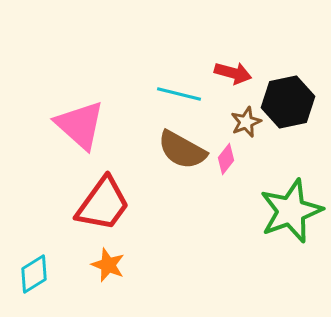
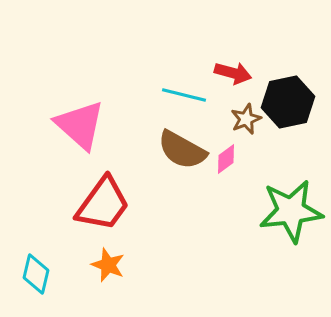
cyan line: moved 5 px right, 1 px down
brown star: moved 3 px up
pink diamond: rotated 16 degrees clockwise
green star: rotated 14 degrees clockwise
cyan diamond: moved 2 px right; rotated 45 degrees counterclockwise
